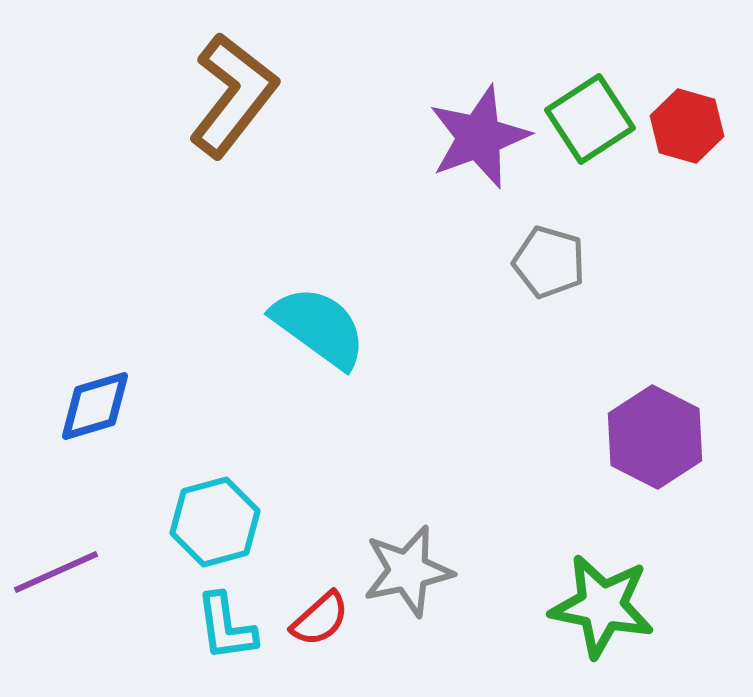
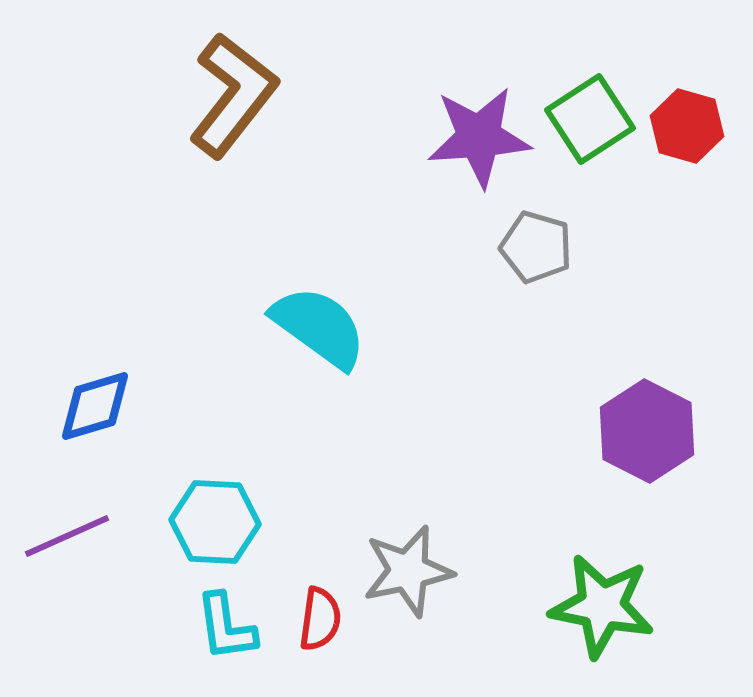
purple star: rotated 16 degrees clockwise
gray pentagon: moved 13 px left, 15 px up
purple hexagon: moved 8 px left, 6 px up
cyan hexagon: rotated 18 degrees clockwise
purple line: moved 11 px right, 36 px up
red semicircle: rotated 40 degrees counterclockwise
